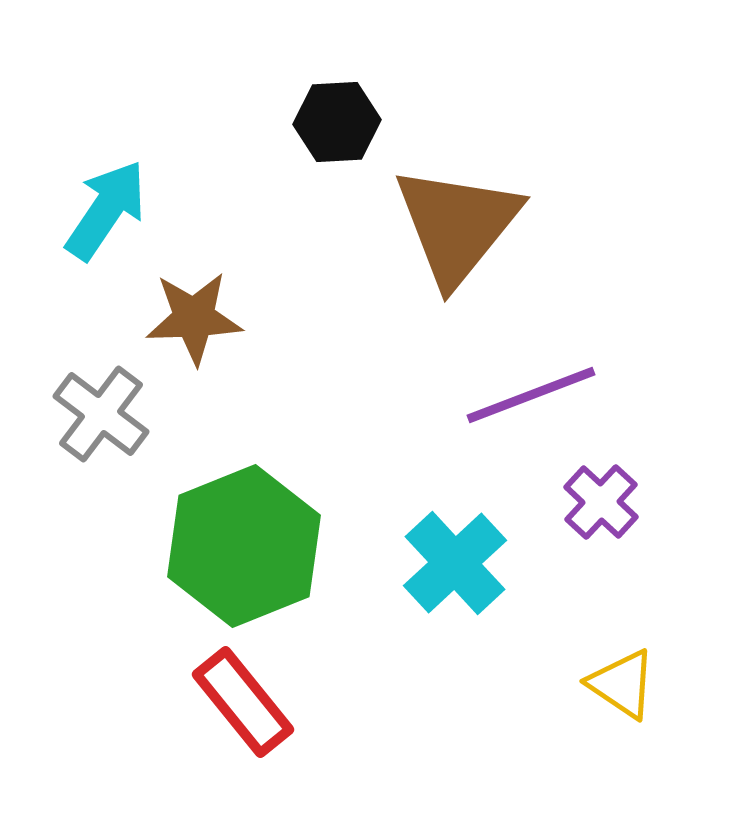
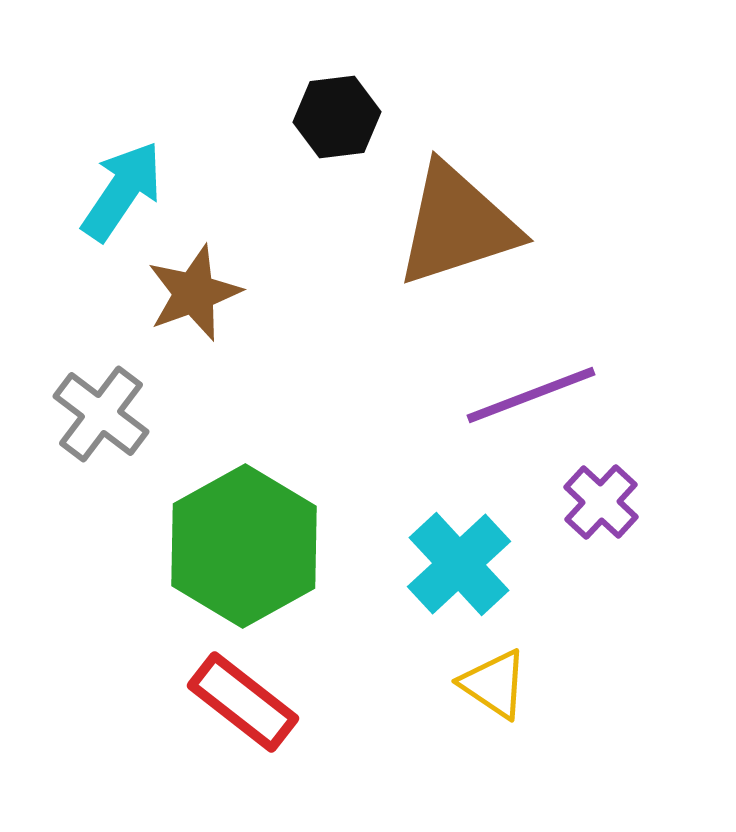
black hexagon: moved 5 px up; rotated 4 degrees counterclockwise
cyan arrow: moved 16 px right, 19 px up
brown triangle: rotated 33 degrees clockwise
brown star: moved 25 px up; rotated 18 degrees counterclockwise
green hexagon: rotated 7 degrees counterclockwise
cyan cross: moved 4 px right, 1 px down
yellow triangle: moved 128 px left
red rectangle: rotated 13 degrees counterclockwise
